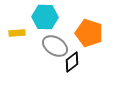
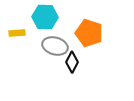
gray ellipse: rotated 15 degrees counterclockwise
black diamond: rotated 25 degrees counterclockwise
